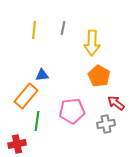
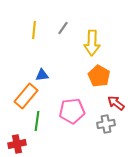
gray line: rotated 24 degrees clockwise
